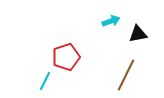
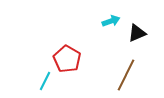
black triangle: moved 1 px left, 1 px up; rotated 12 degrees counterclockwise
red pentagon: moved 1 px right, 2 px down; rotated 24 degrees counterclockwise
